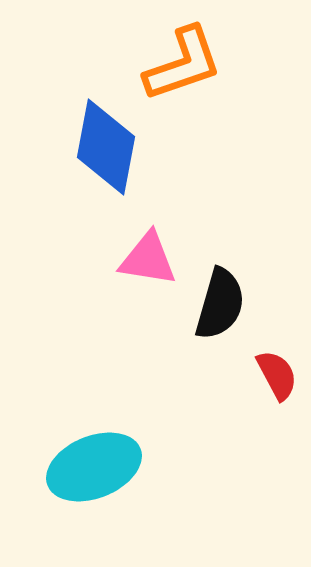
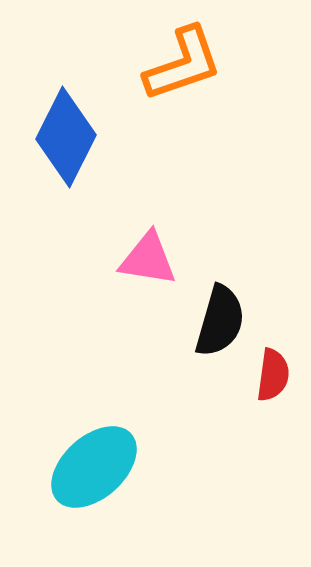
blue diamond: moved 40 px left, 10 px up; rotated 16 degrees clockwise
black semicircle: moved 17 px down
red semicircle: moved 4 px left; rotated 36 degrees clockwise
cyan ellipse: rotated 20 degrees counterclockwise
